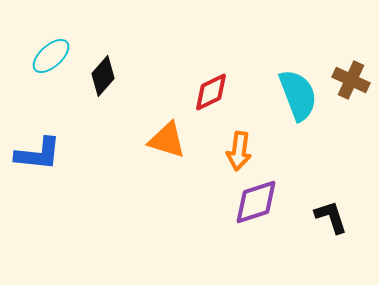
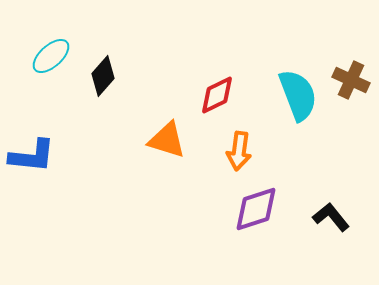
red diamond: moved 6 px right, 3 px down
blue L-shape: moved 6 px left, 2 px down
purple diamond: moved 7 px down
black L-shape: rotated 21 degrees counterclockwise
